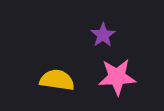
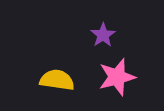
pink star: rotated 12 degrees counterclockwise
